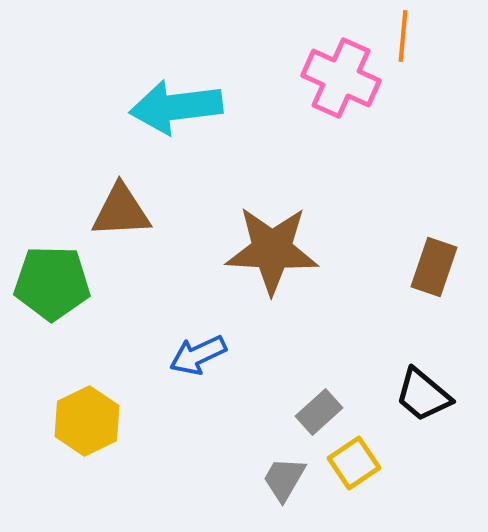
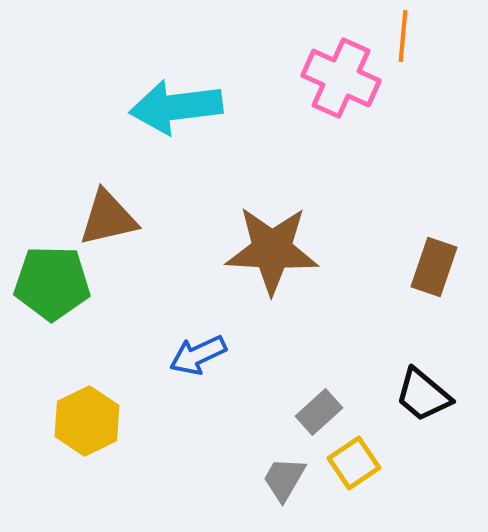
brown triangle: moved 13 px left, 7 px down; rotated 10 degrees counterclockwise
